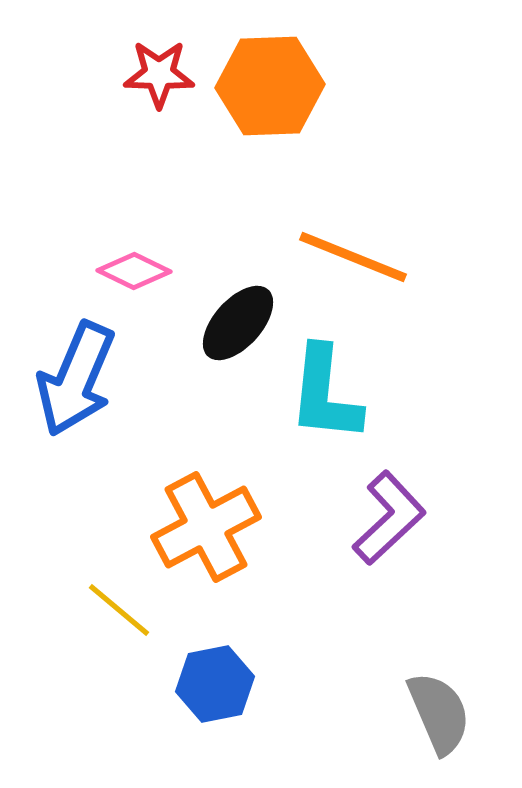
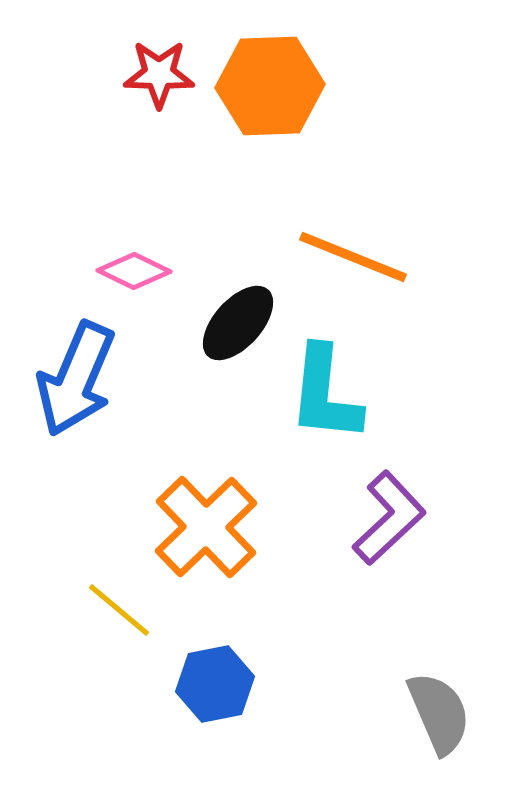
orange cross: rotated 16 degrees counterclockwise
